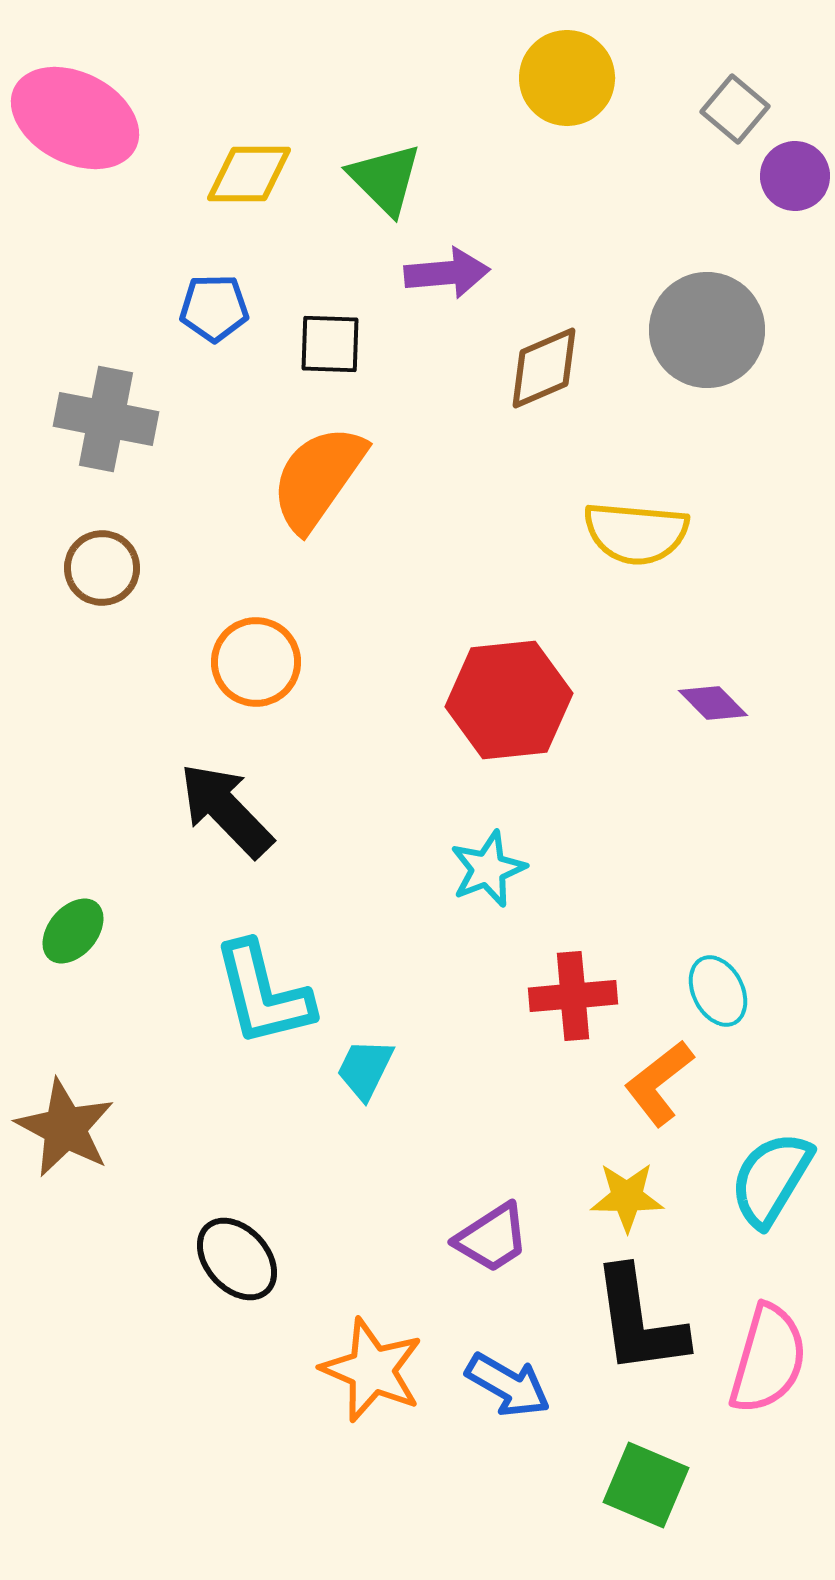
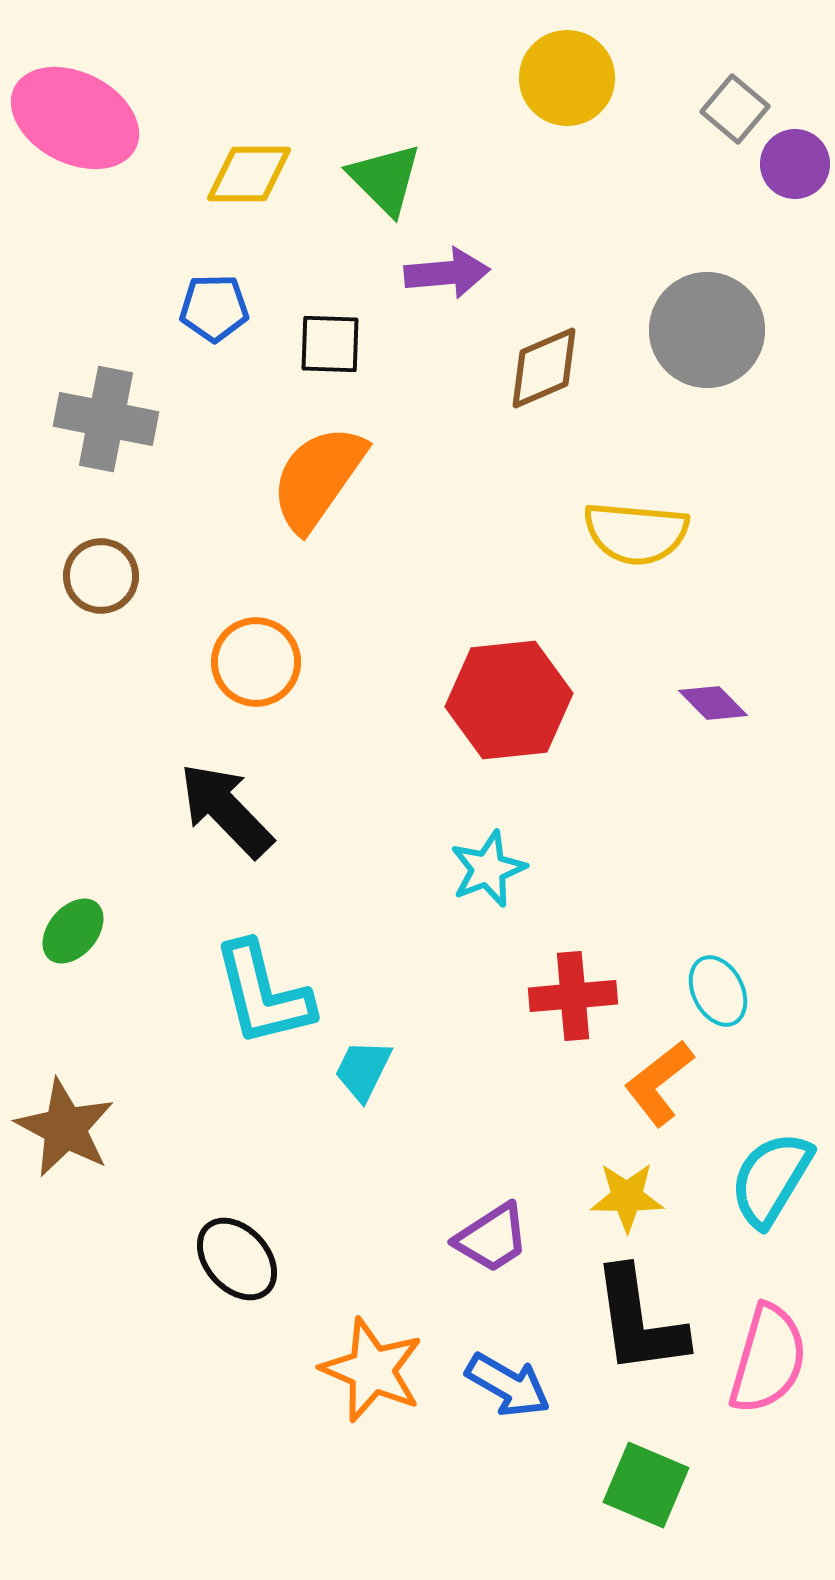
purple circle: moved 12 px up
brown circle: moved 1 px left, 8 px down
cyan trapezoid: moved 2 px left, 1 px down
